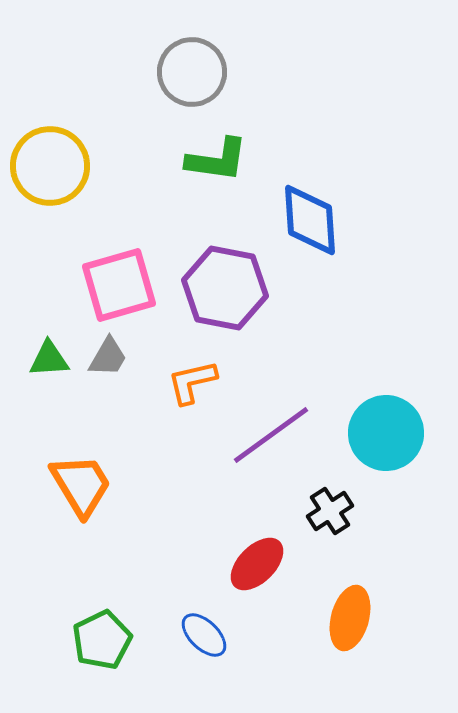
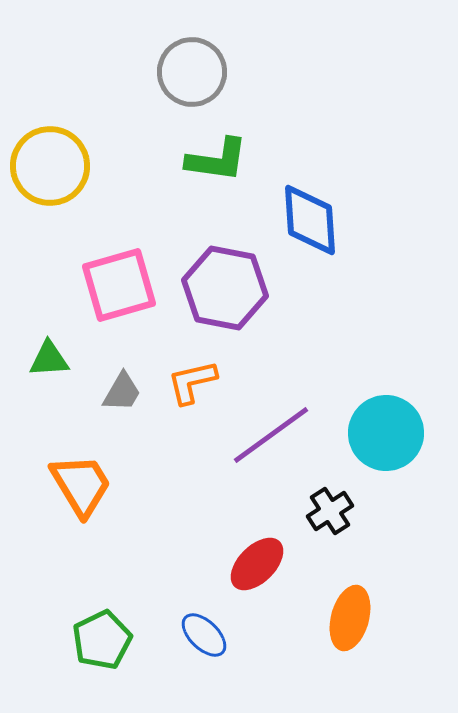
gray trapezoid: moved 14 px right, 35 px down
